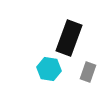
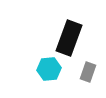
cyan hexagon: rotated 15 degrees counterclockwise
